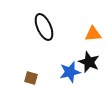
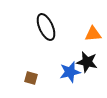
black ellipse: moved 2 px right
black star: moved 2 px left; rotated 10 degrees counterclockwise
